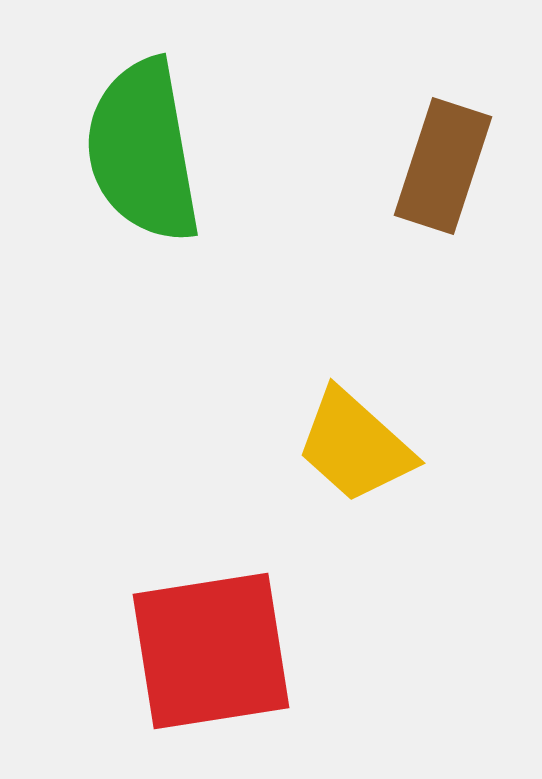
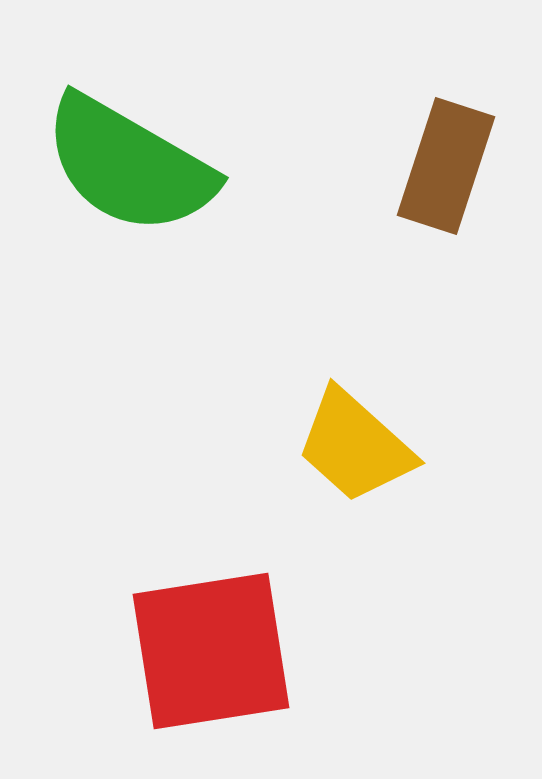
green semicircle: moved 14 px left, 14 px down; rotated 50 degrees counterclockwise
brown rectangle: moved 3 px right
